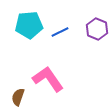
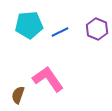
brown semicircle: moved 2 px up
